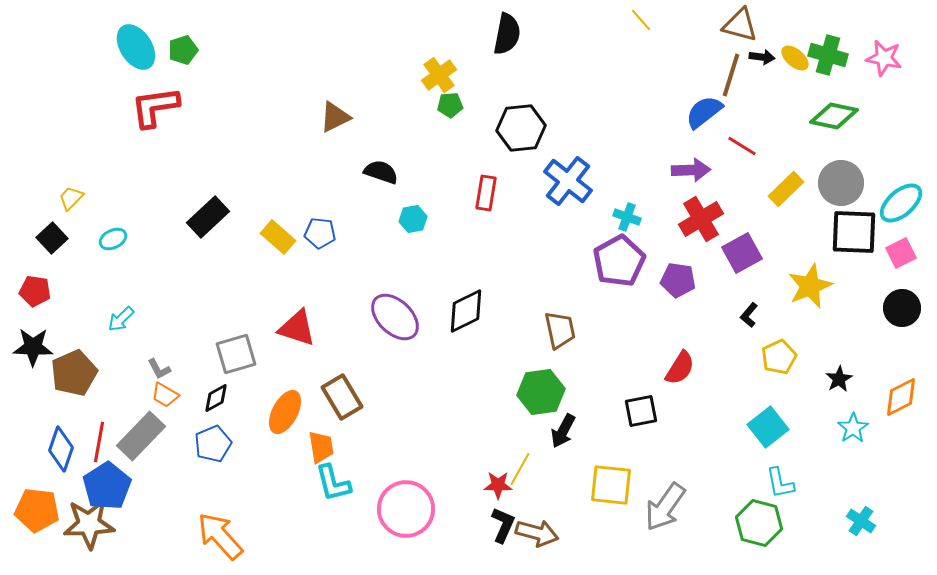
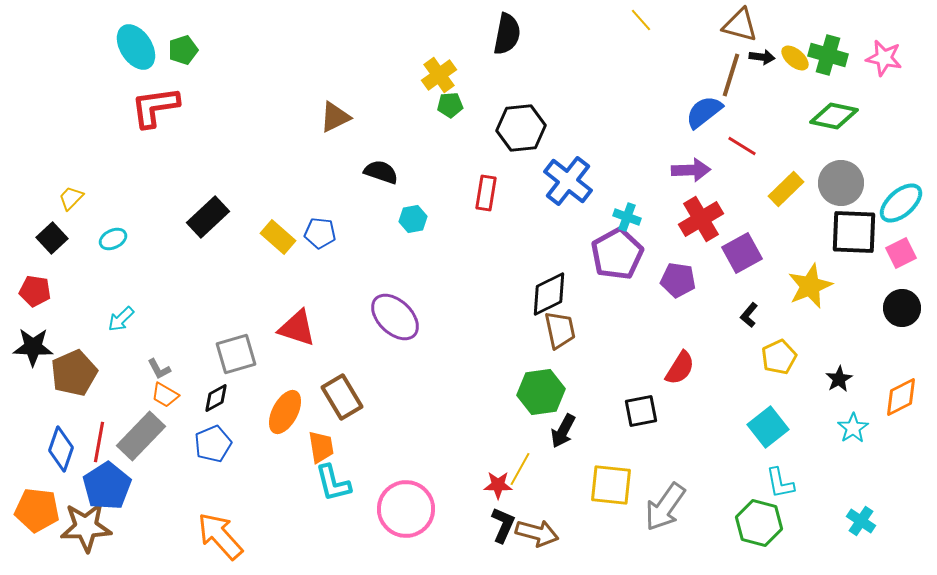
purple pentagon at (619, 261): moved 2 px left, 7 px up
black diamond at (466, 311): moved 83 px right, 17 px up
brown star at (89, 524): moved 3 px left, 3 px down
